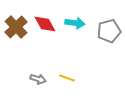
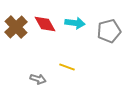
yellow line: moved 11 px up
